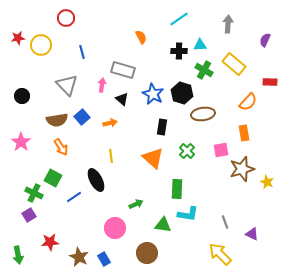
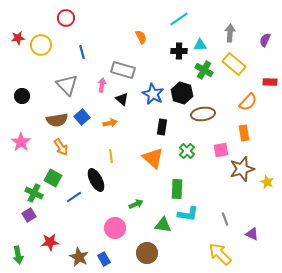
gray arrow at (228, 24): moved 2 px right, 9 px down
gray line at (225, 222): moved 3 px up
